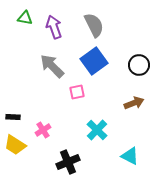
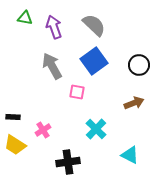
gray semicircle: rotated 20 degrees counterclockwise
gray arrow: rotated 16 degrees clockwise
pink square: rotated 21 degrees clockwise
cyan cross: moved 1 px left, 1 px up
cyan triangle: moved 1 px up
black cross: rotated 15 degrees clockwise
